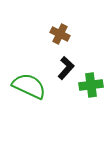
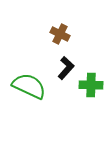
green cross: rotated 10 degrees clockwise
